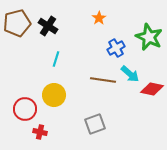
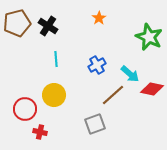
blue cross: moved 19 px left, 17 px down
cyan line: rotated 21 degrees counterclockwise
brown line: moved 10 px right, 15 px down; rotated 50 degrees counterclockwise
